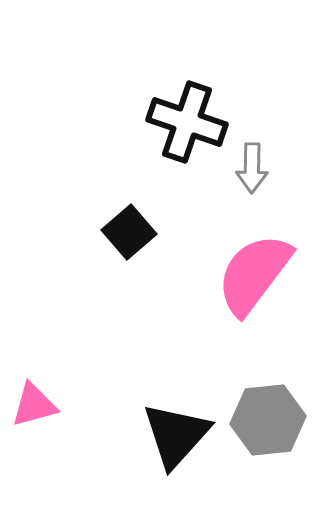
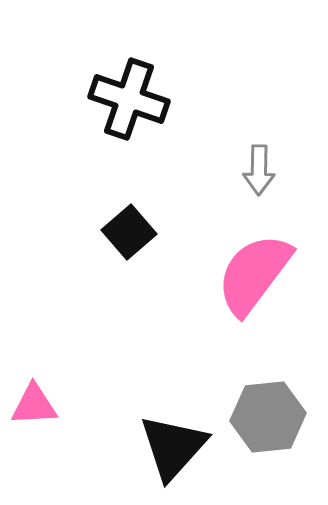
black cross: moved 58 px left, 23 px up
gray arrow: moved 7 px right, 2 px down
pink triangle: rotated 12 degrees clockwise
gray hexagon: moved 3 px up
black triangle: moved 3 px left, 12 px down
